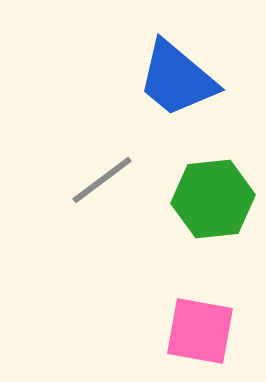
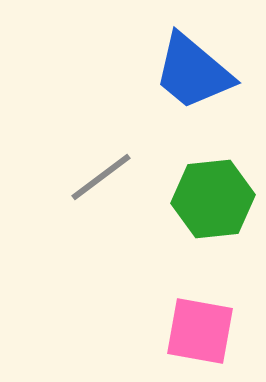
blue trapezoid: moved 16 px right, 7 px up
gray line: moved 1 px left, 3 px up
